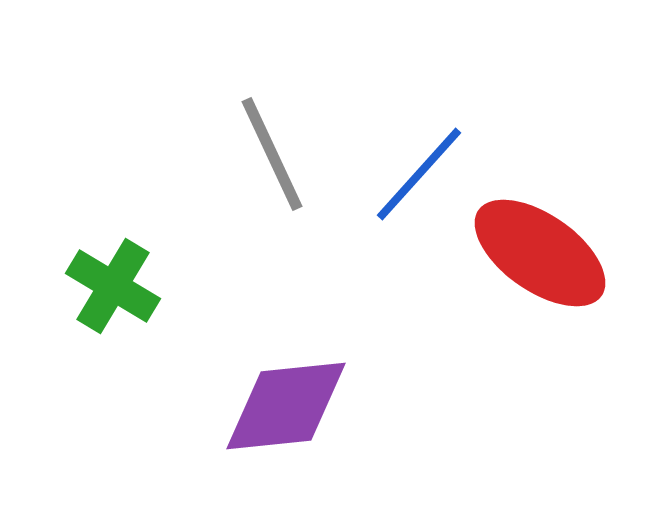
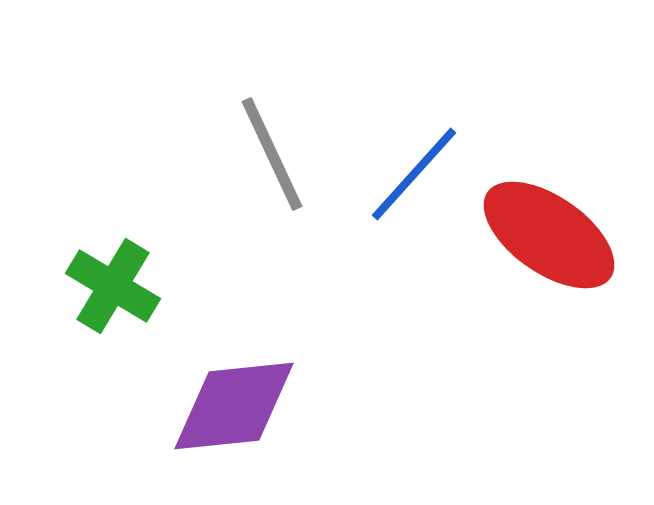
blue line: moved 5 px left
red ellipse: moved 9 px right, 18 px up
purple diamond: moved 52 px left
